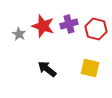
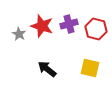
red star: moved 1 px left
